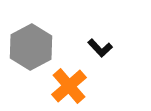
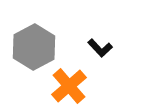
gray hexagon: moved 3 px right
